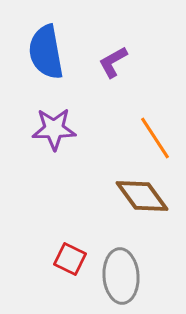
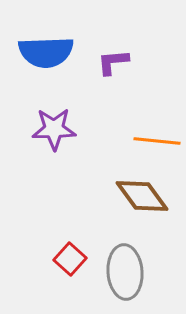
blue semicircle: rotated 82 degrees counterclockwise
purple L-shape: rotated 24 degrees clockwise
orange line: moved 2 px right, 3 px down; rotated 51 degrees counterclockwise
red square: rotated 16 degrees clockwise
gray ellipse: moved 4 px right, 4 px up
